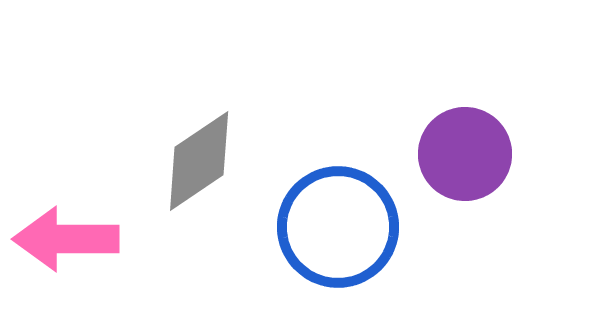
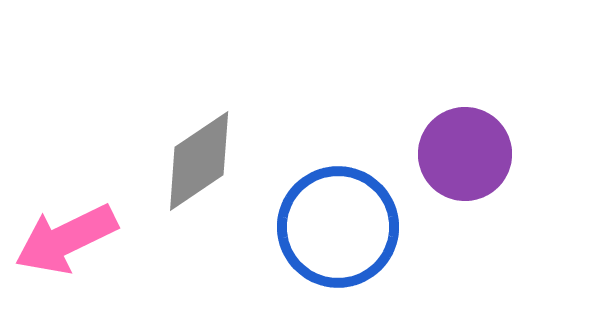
pink arrow: rotated 26 degrees counterclockwise
